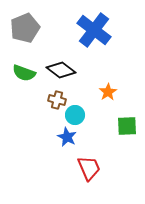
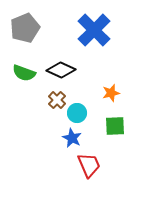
blue cross: rotated 8 degrees clockwise
black diamond: rotated 12 degrees counterclockwise
orange star: moved 3 px right, 1 px down; rotated 18 degrees clockwise
brown cross: rotated 30 degrees clockwise
cyan circle: moved 2 px right, 2 px up
green square: moved 12 px left
blue star: moved 5 px right, 1 px down
red trapezoid: moved 3 px up
